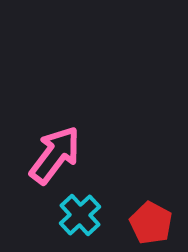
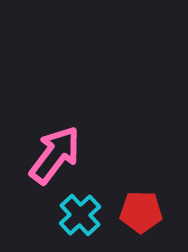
red pentagon: moved 10 px left, 11 px up; rotated 27 degrees counterclockwise
